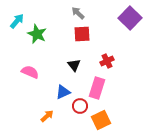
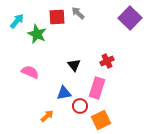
red square: moved 25 px left, 17 px up
blue triangle: moved 1 px right, 1 px down; rotated 14 degrees clockwise
